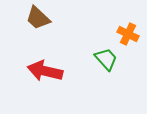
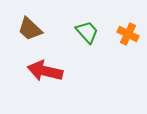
brown trapezoid: moved 8 px left, 11 px down
green trapezoid: moved 19 px left, 27 px up
